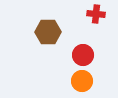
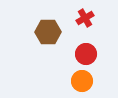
red cross: moved 11 px left, 4 px down; rotated 36 degrees counterclockwise
red circle: moved 3 px right, 1 px up
